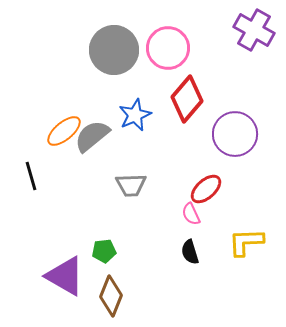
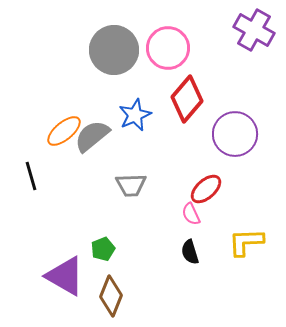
green pentagon: moved 1 px left, 2 px up; rotated 15 degrees counterclockwise
